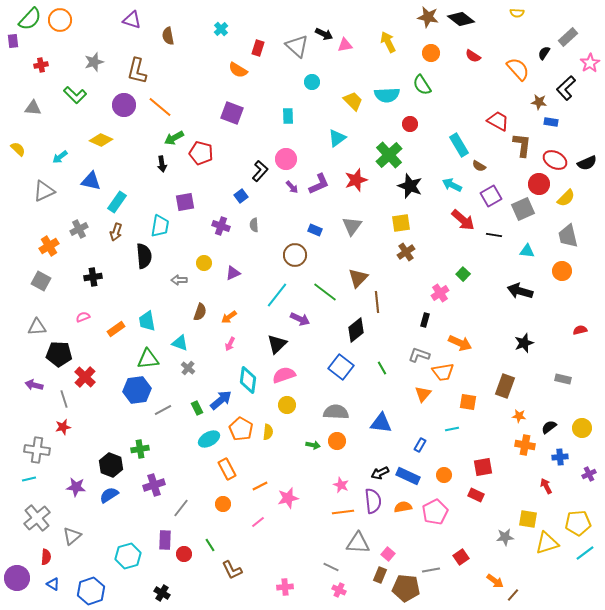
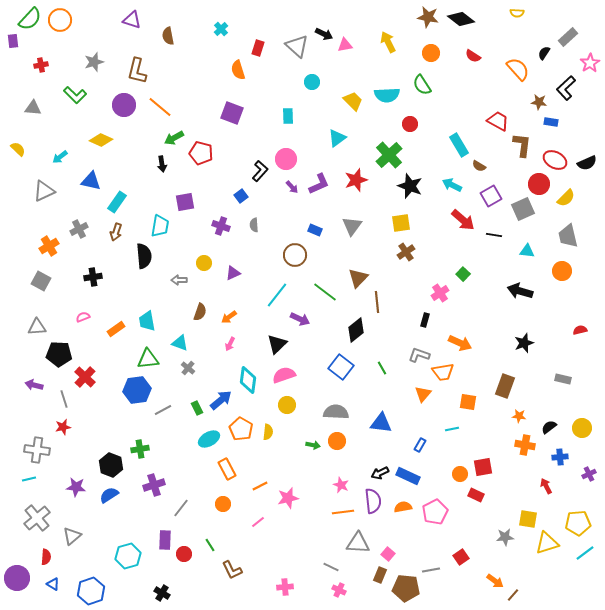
orange semicircle at (238, 70): rotated 42 degrees clockwise
orange circle at (444, 475): moved 16 px right, 1 px up
